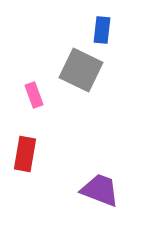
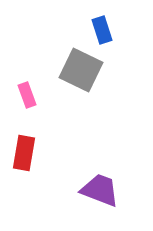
blue rectangle: rotated 24 degrees counterclockwise
pink rectangle: moved 7 px left
red rectangle: moved 1 px left, 1 px up
